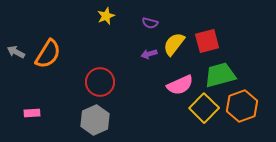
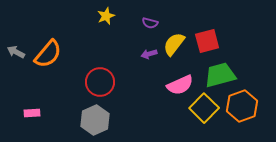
orange semicircle: rotated 8 degrees clockwise
